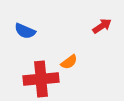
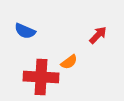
red arrow: moved 4 px left, 9 px down; rotated 12 degrees counterclockwise
red cross: moved 2 px up; rotated 8 degrees clockwise
